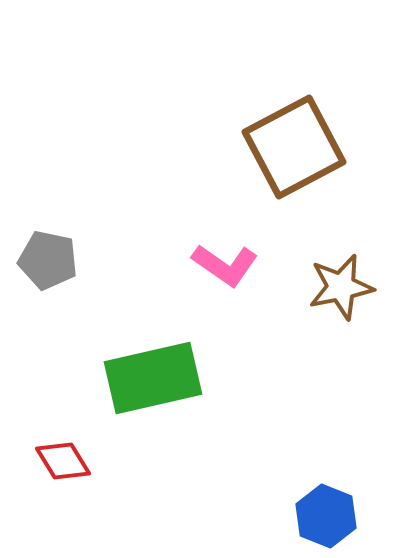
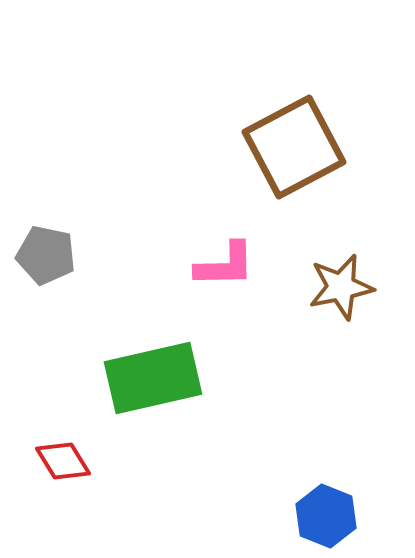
gray pentagon: moved 2 px left, 5 px up
pink L-shape: rotated 36 degrees counterclockwise
